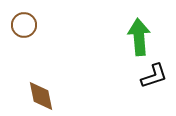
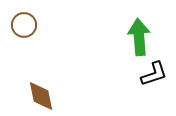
black L-shape: moved 2 px up
